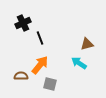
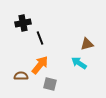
black cross: rotated 14 degrees clockwise
